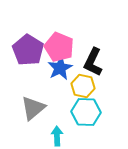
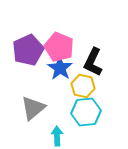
purple pentagon: rotated 16 degrees clockwise
blue star: rotated 10 degrees counterclockwise
cyan hexagon: rotated 8 degrees counterclockwise
